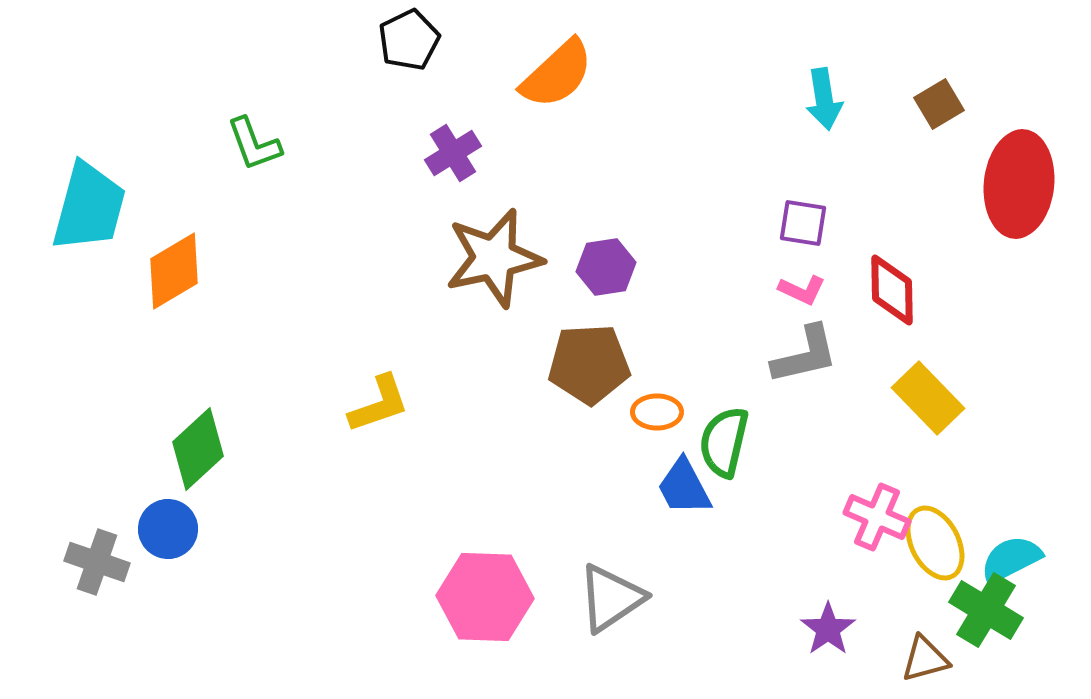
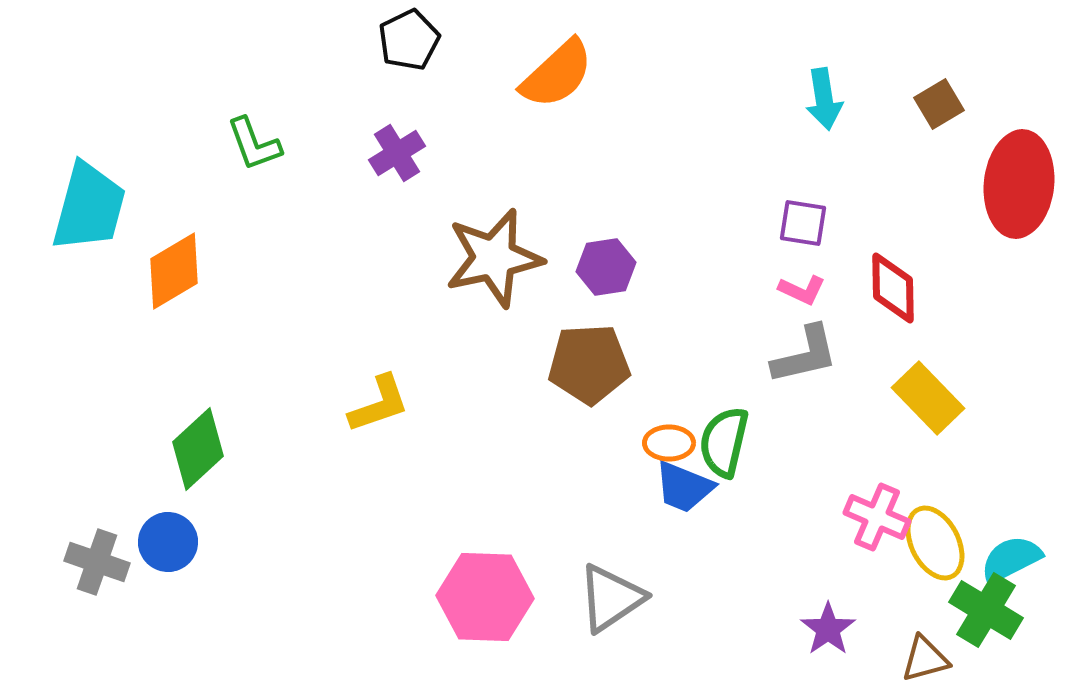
purple cross: moved 56 px left
red diamond: moved 1 px right, 2 px up
orange ellipse: moved 12 px right, 31 px down
blue trapezoid: rotated 40 degrees counterclockwise
blue circle: moved 13 px down
